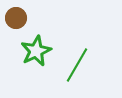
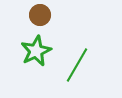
brown circle: moved 24 px right, 3 px up
